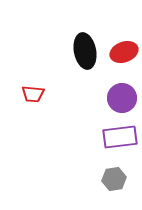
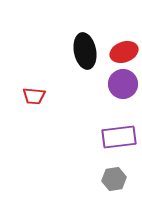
red trapezoid: moved 1 px right, 2 px down
purple circle: moved 1 px right, 14 px up
purple rectangle: moved 1 px left
